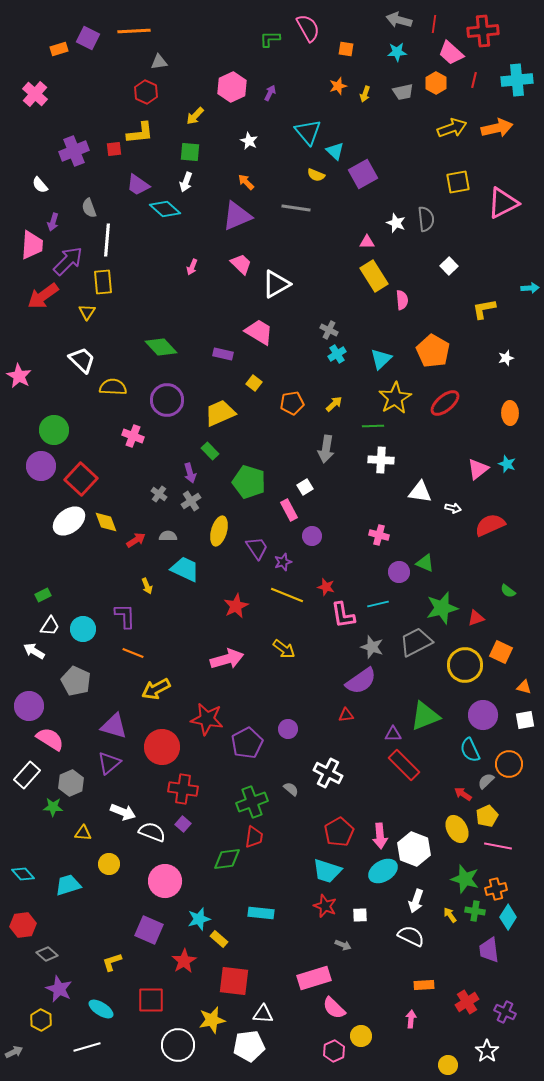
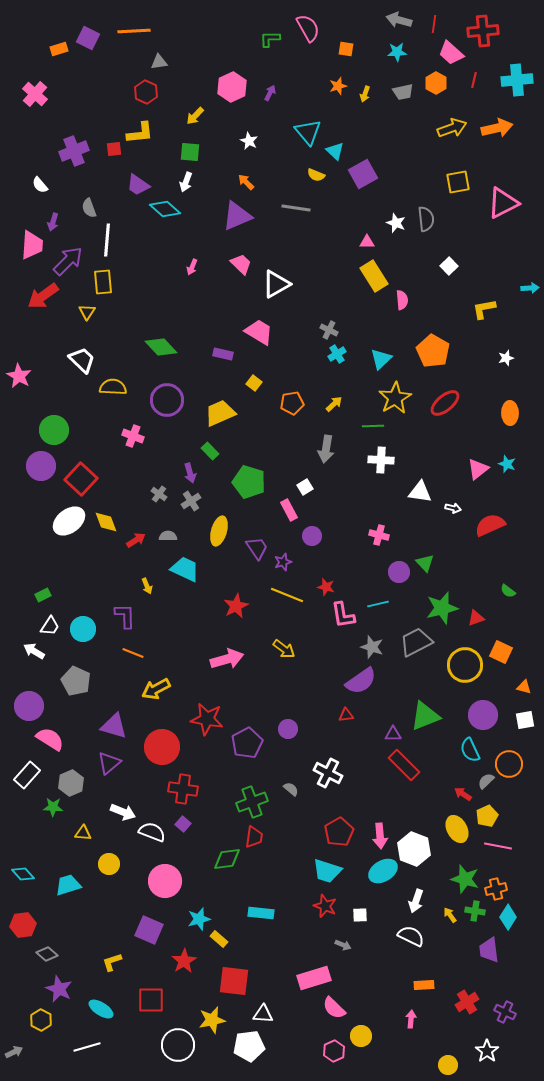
green triangle at (425, 563): rotated 24 degrees clockwise
